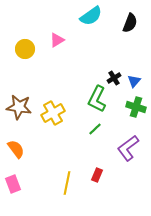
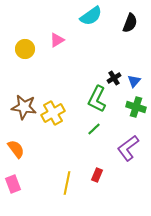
brown star: moved 5 px right
green line: moved 1 px left
